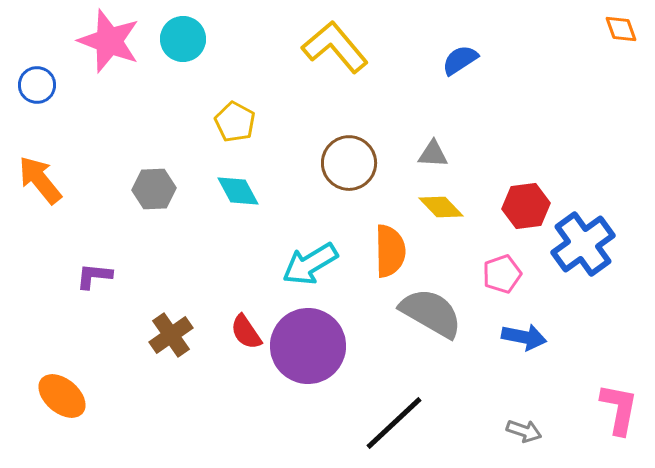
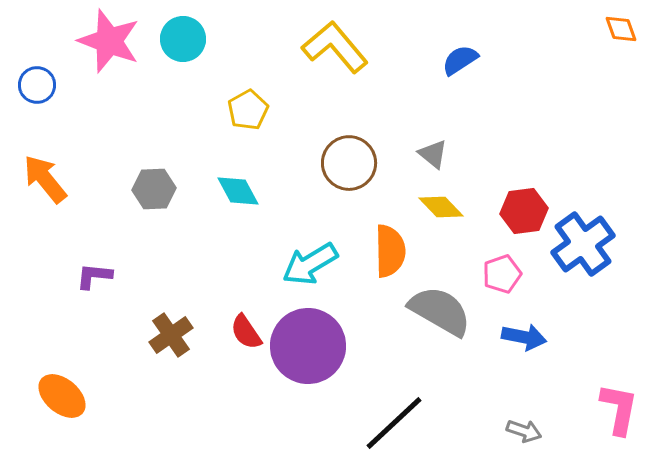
yellow pentagon: moved 13 px right, 12 px up; rotated 15 degrees clockwise
gray triangle: rotated 36 degrees clockwise
orange arrow: moved 5 px right, 1 px up
red hexagon: moved 2 px left, 5 px down
gray semicircle: moved 9 px right, 2 px up
